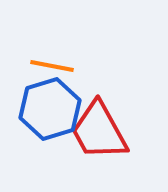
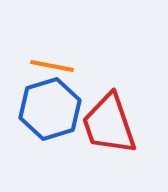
red trapezoid: moved 10 px right, 7 px up; rotated 10 degrees clockwise
